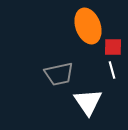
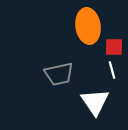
orange ellipse: rotated 12 degrees clockwise
red square: moved 1 px right
white triangle: moved 7 px right
